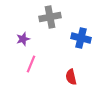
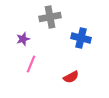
red semicircle: rotated 105 degrees counterclockwise
